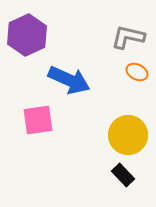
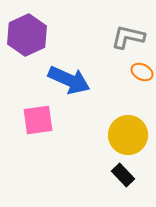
orange ellipse: moved 5 px right
